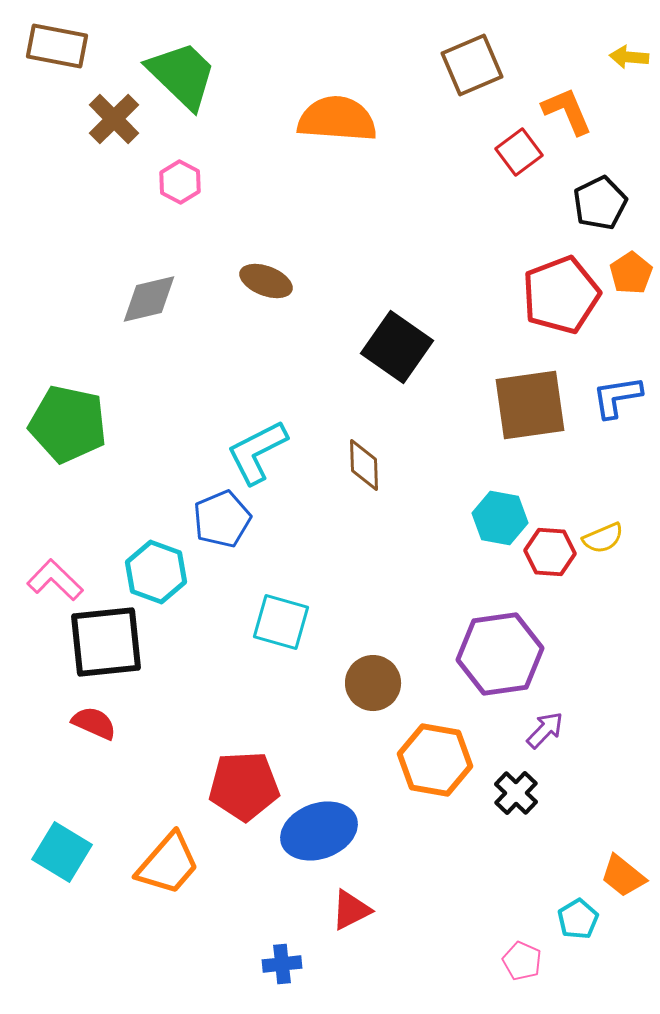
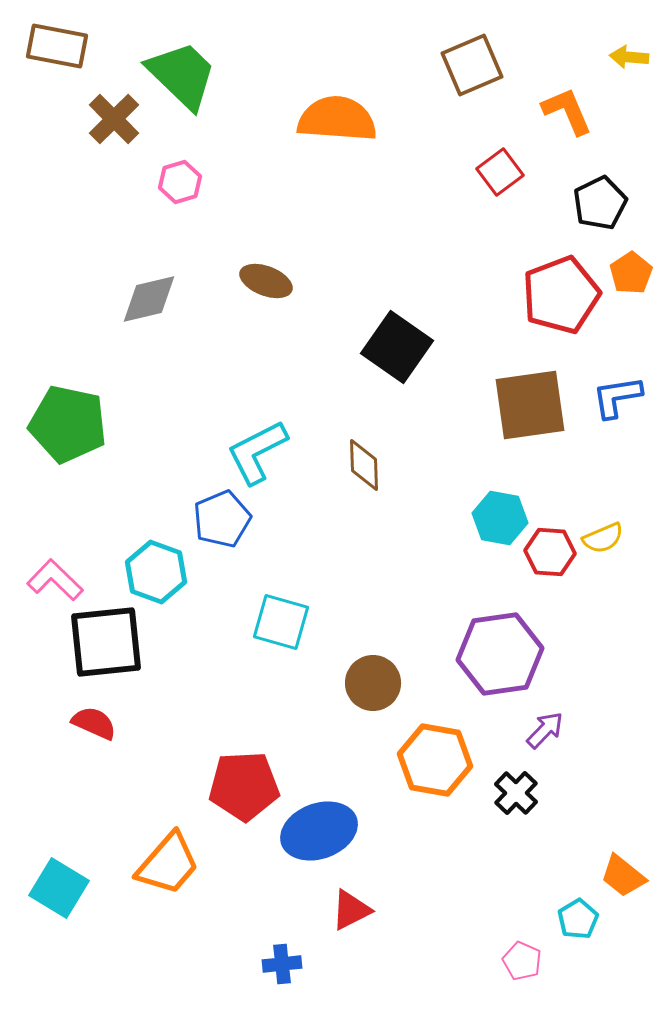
red square at (519, 152): moved 19 px left, 20 px down
pink hexagon at (180, 182): rotated 15 degrees clockwise
cyan square at (62, 852): moved 3 px left, 36 px down
